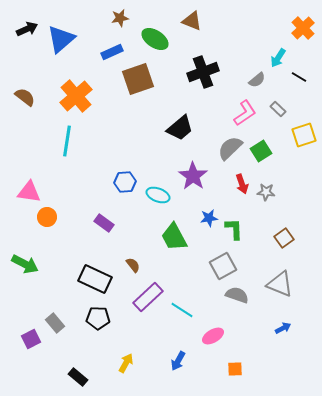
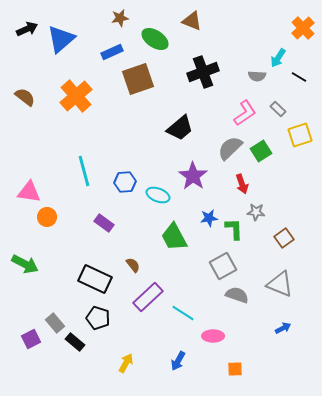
gray semicircle at (257, 80): moved 4 px up; rotated 42 degrees clockwise
yellow square at (304, 135): moved 4 px left
cyan line at (67, 141): moved 17 px right, 30 px down; rotated 24 degrees counterclockwise
gray star at (266, 192): moved 10 px left, 20 px down
cyan line at (182, 310): moved 1 px right, 3 px down
black pentagon at (98, 318): rotated 15 degrees clockwise
pink ellipse at (213, 336): rotated 30 degrees clockwise
black rectangle at (78, 377): moved 3 px left, 35 px up
